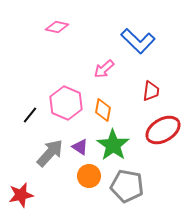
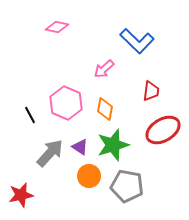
blue L-shape: moved 1 px left
orange diamond: moved 2 px right, 1 px up
black line: rotated 66 degrees counterclockwise
green star: rotated 20 degrees clockwise
